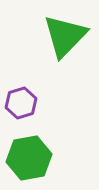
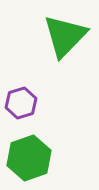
green hexagon: rotated 9 degrees counterclockwise
